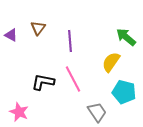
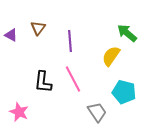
green arrow: moved 1 px right, 4 px up
yellow semicircle: moved 6 px up
black L-shape: rotated 95 degrees counterclockwise
